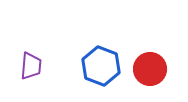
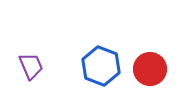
purple trapezoid: rotated 28 degrees counterclockwise
